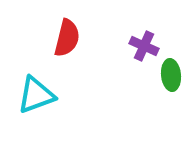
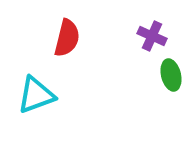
purple cross: moved 8 px right, 10 px up
green ellipse: rotated 8 degrees counterclockwise
